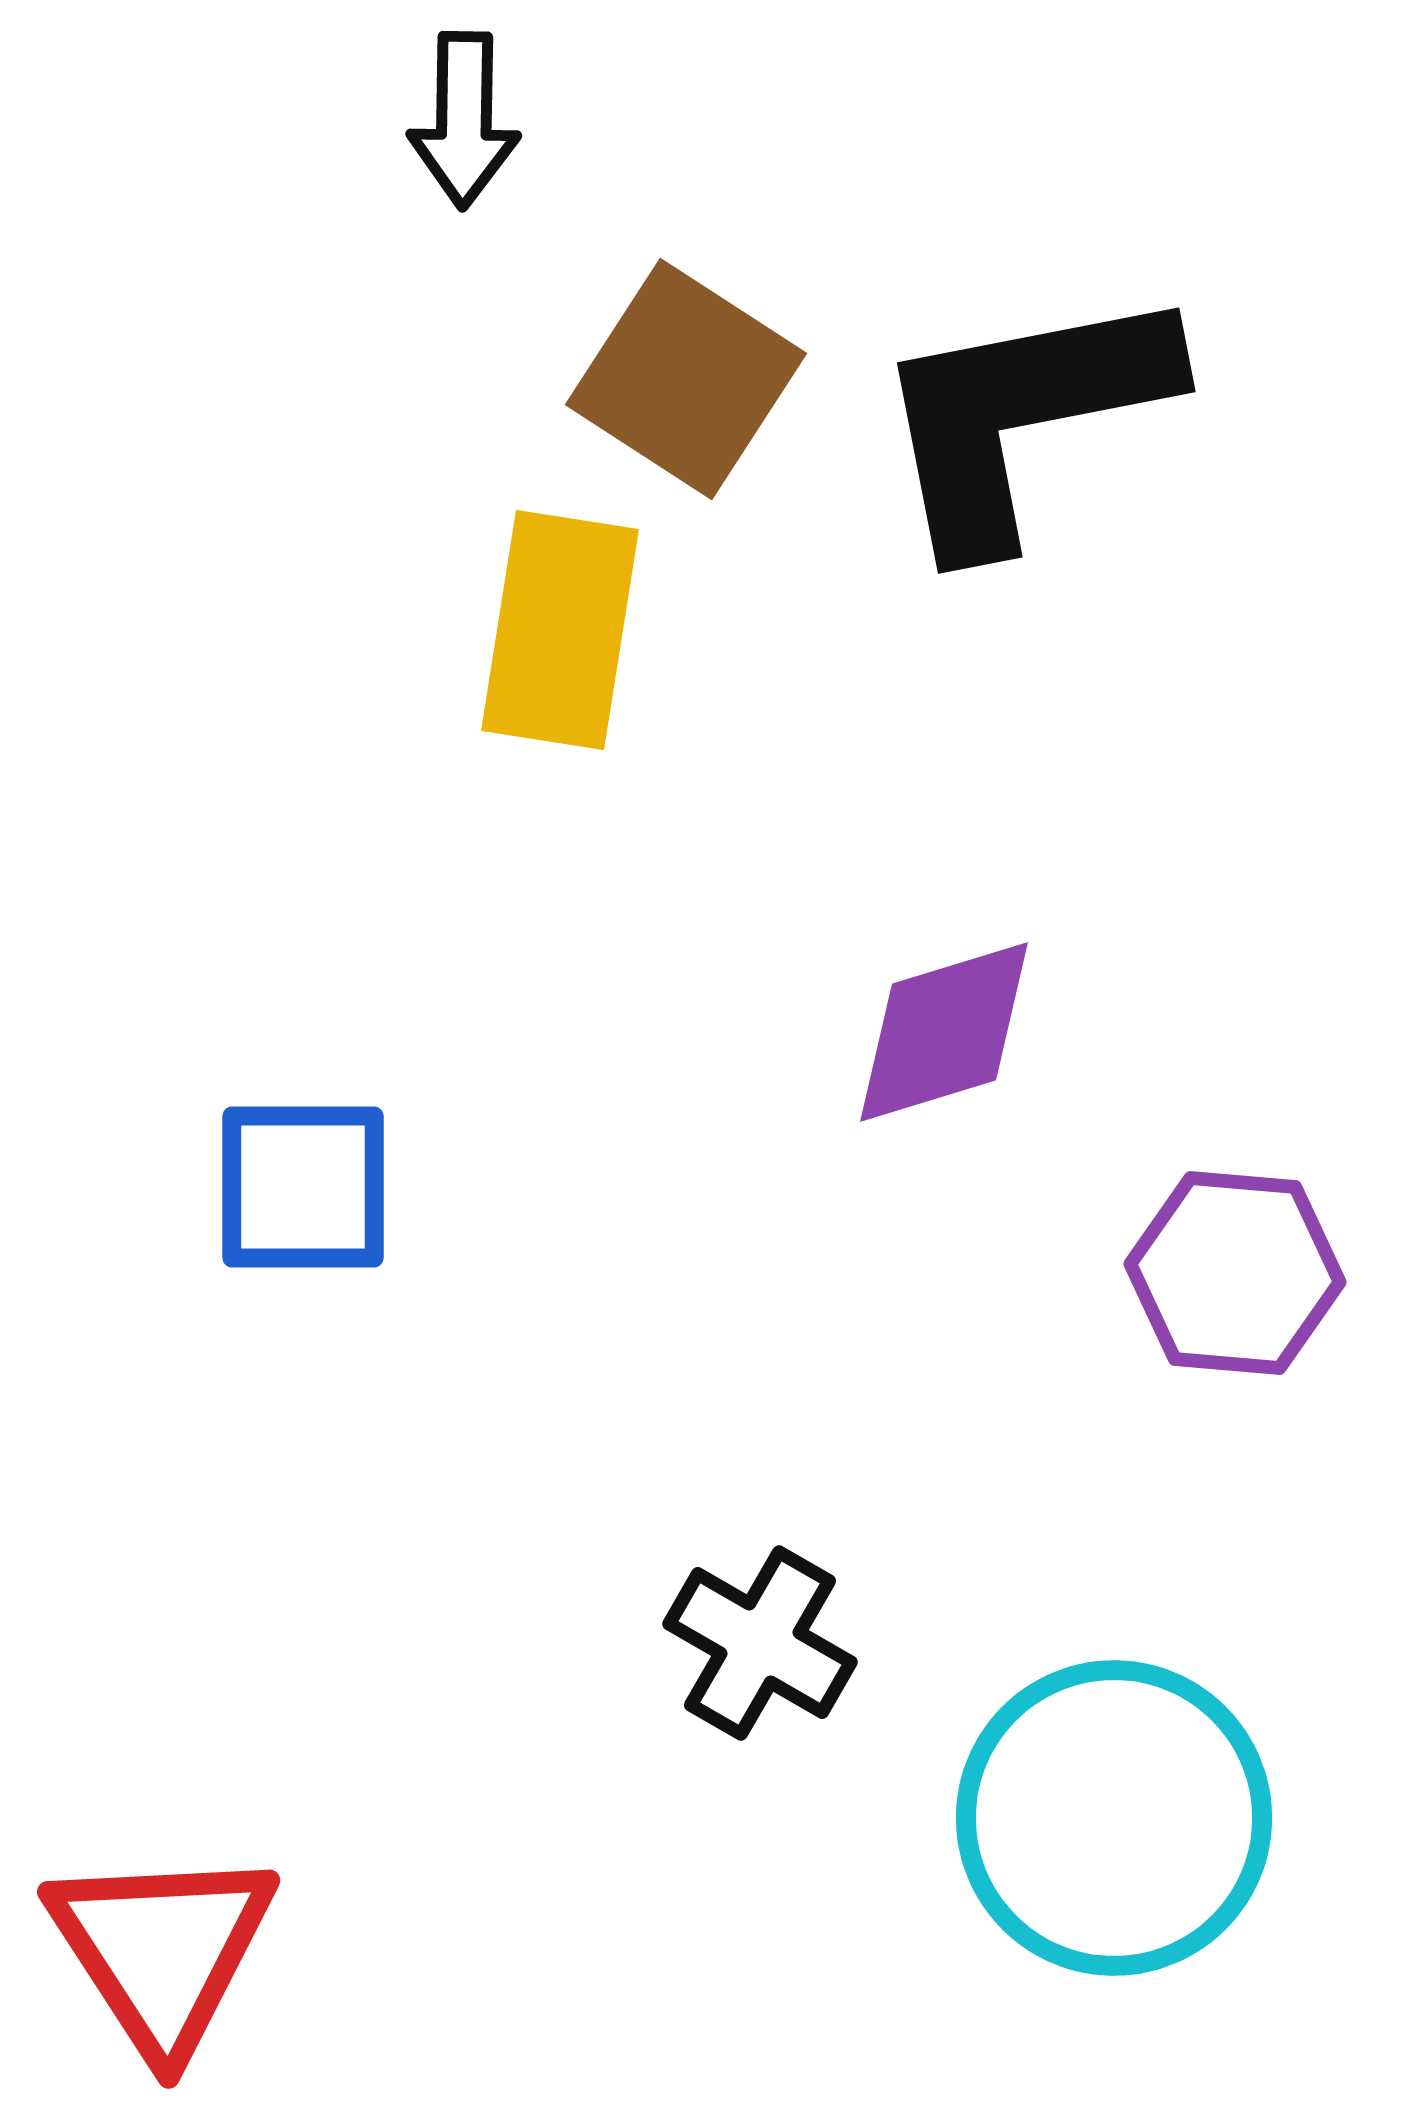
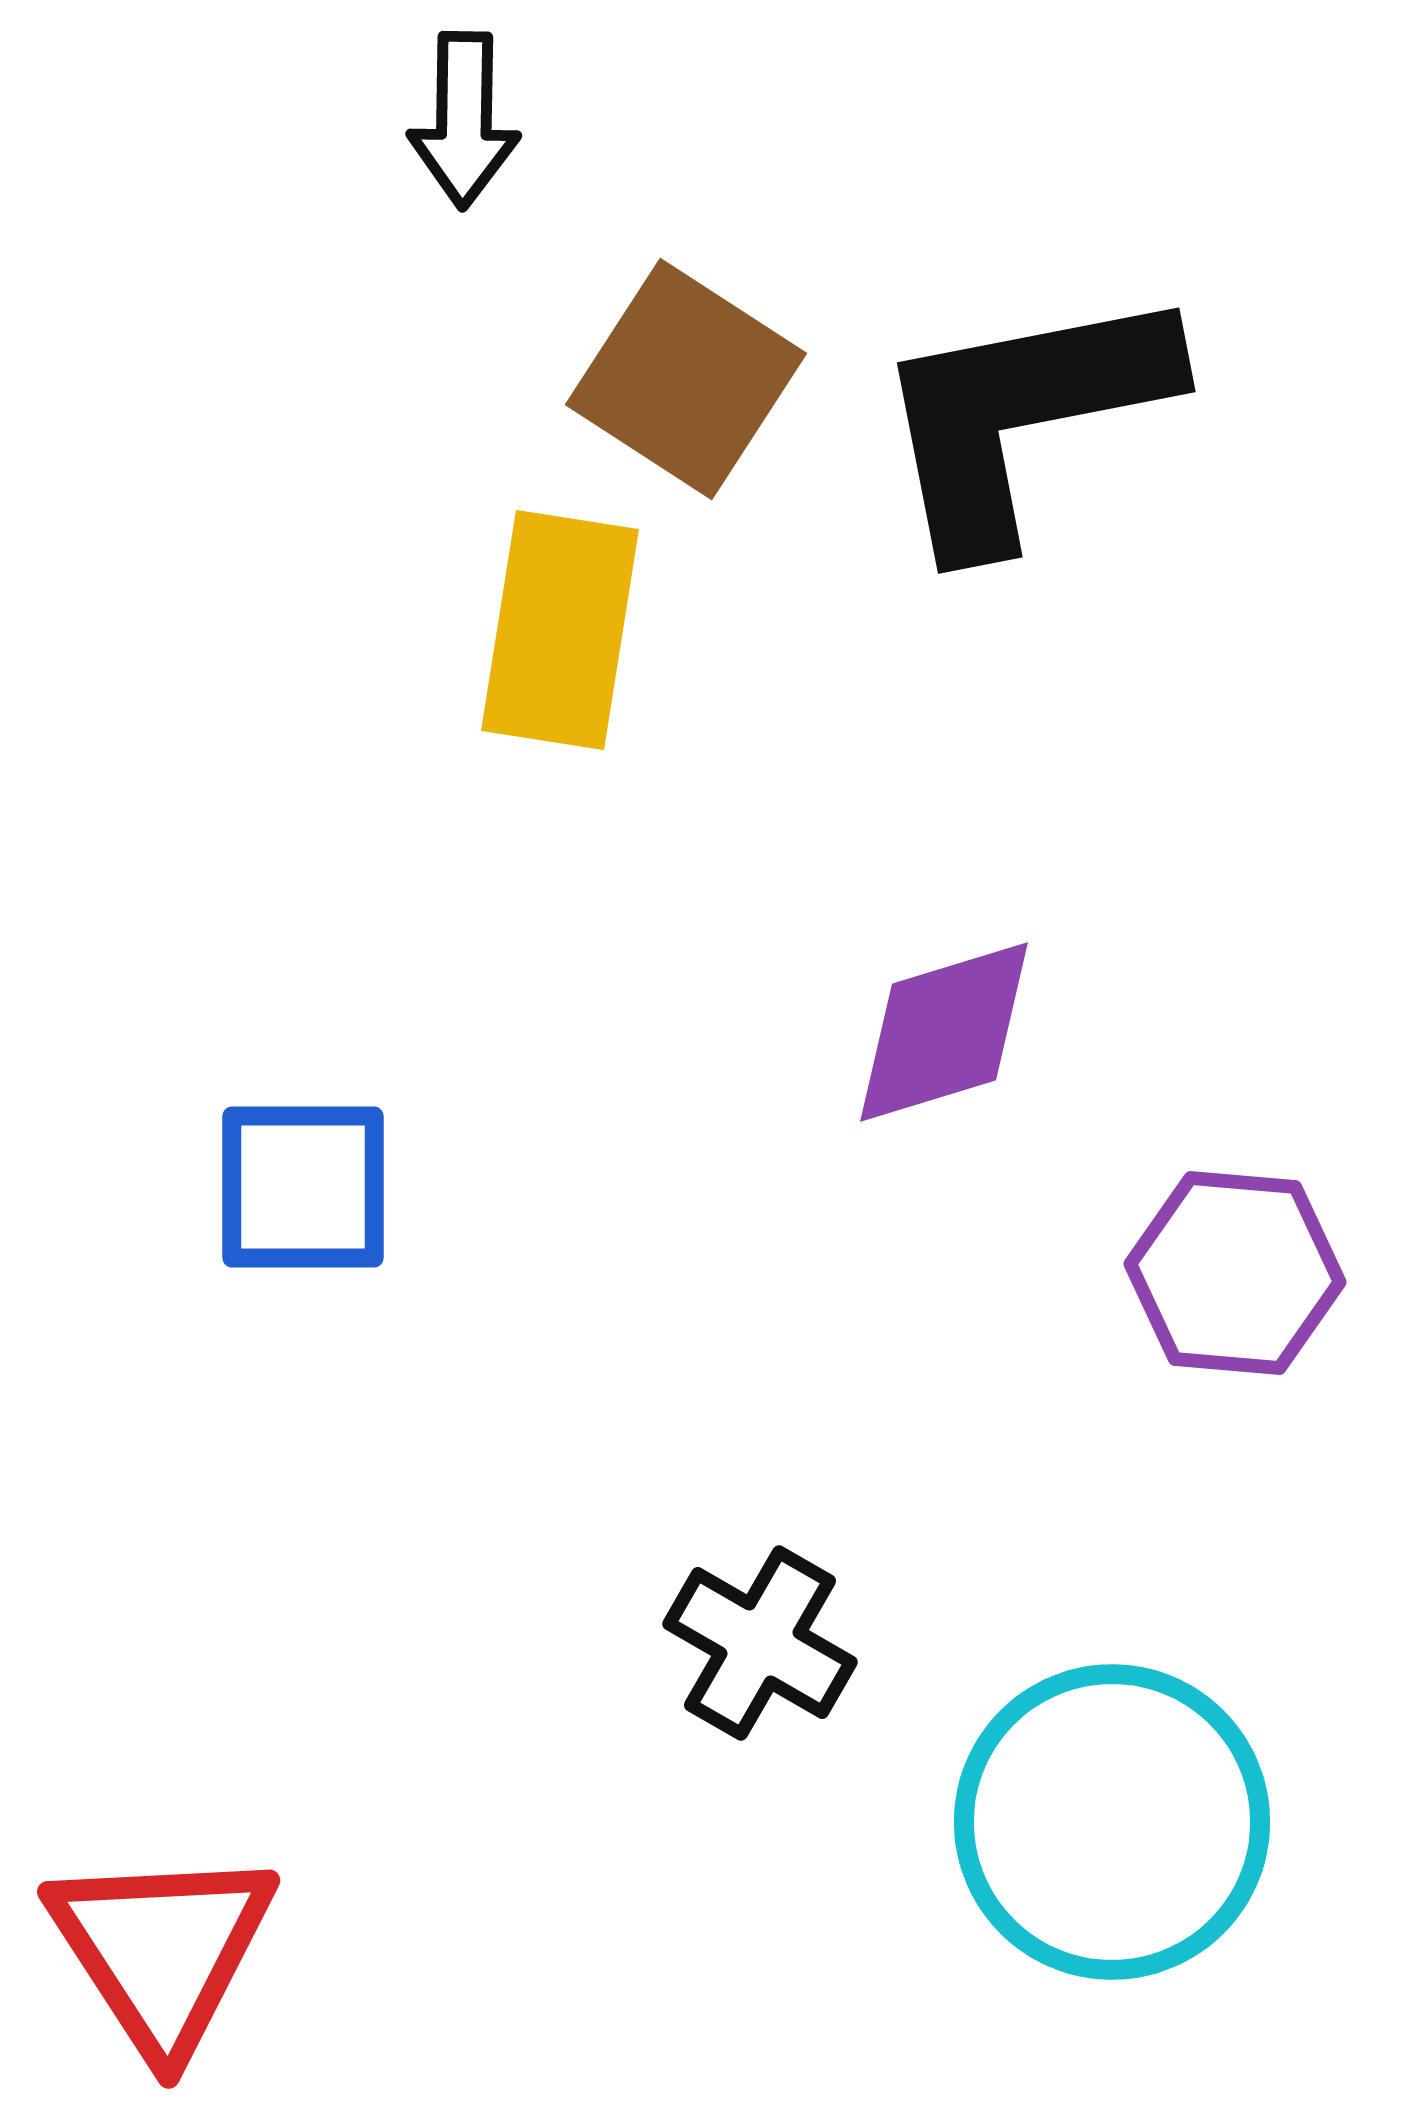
cyan circle: moved 2 px left, 4 px down
